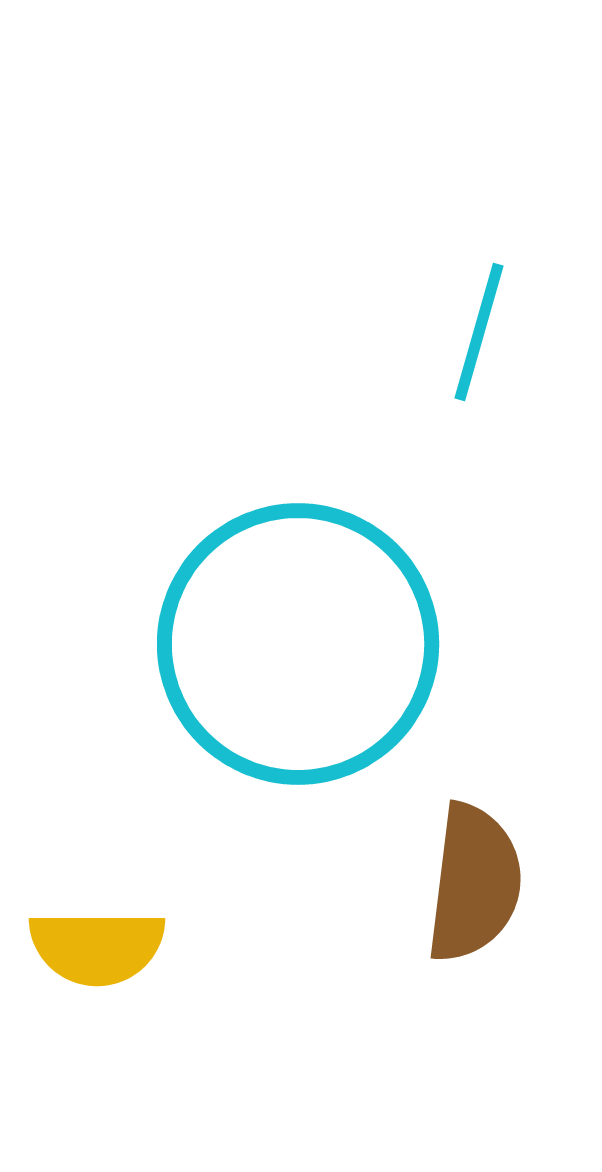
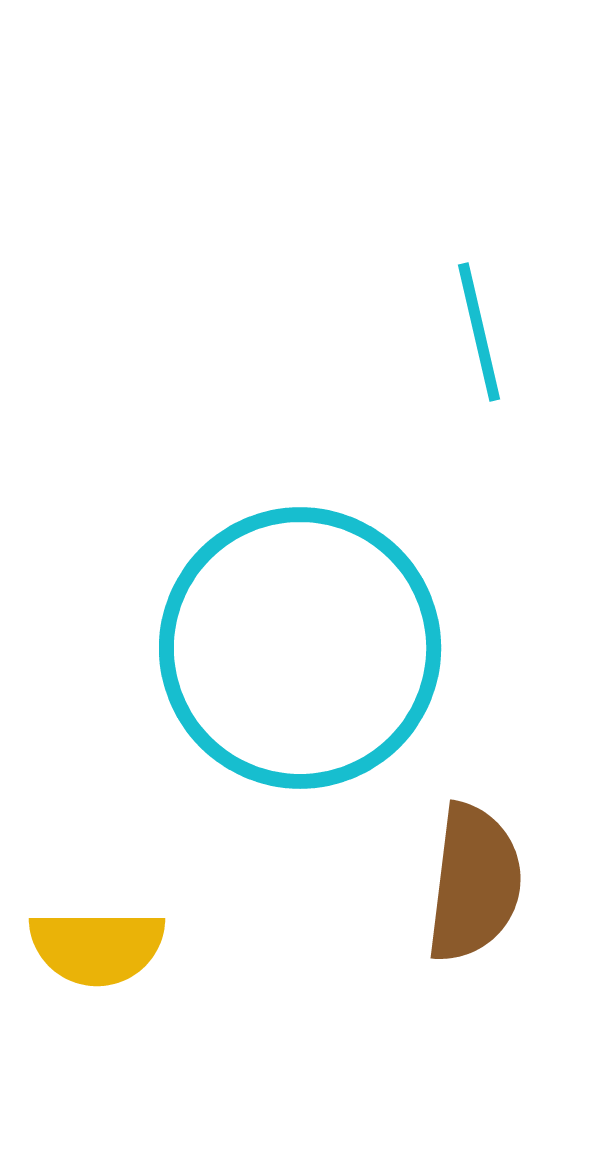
cyan line: rotated 29 degrees counterclockwise
cyan circle: moved 2 px right, 4 px down
